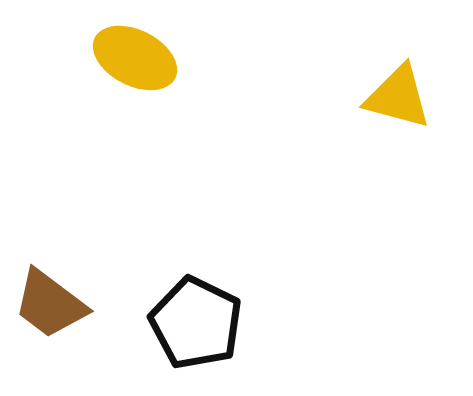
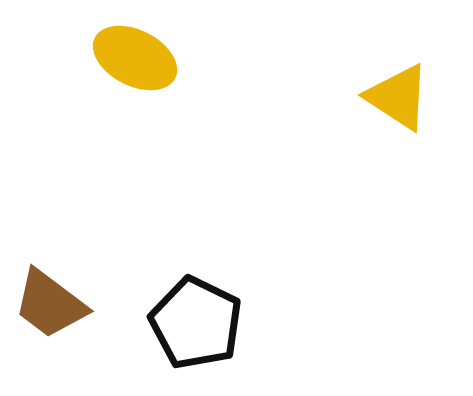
yellow triangle: rotated 18 degrees clockwise
